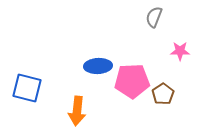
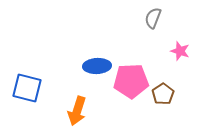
gray semicircle: moved 1 px left, 1 px down
pink star: rotated 18 degrees clockwise
blue ellipse: moved 1 px left
pink pentagon: moved 1 px left
orange arrow: rotated 12 degrees clockwise
